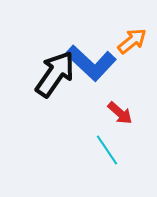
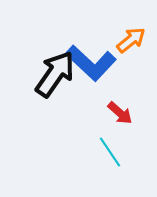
orange arrow: moved 1 px left, 1 px up
cyan line: moved 3 px right, 2 px down
